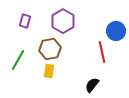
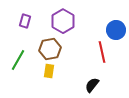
blue circle: moved 1 px up
